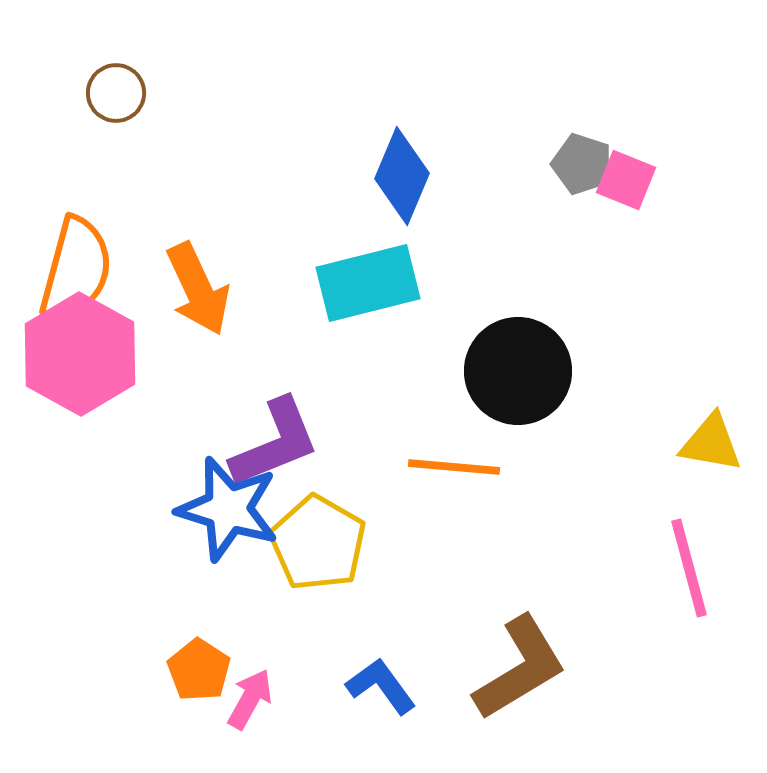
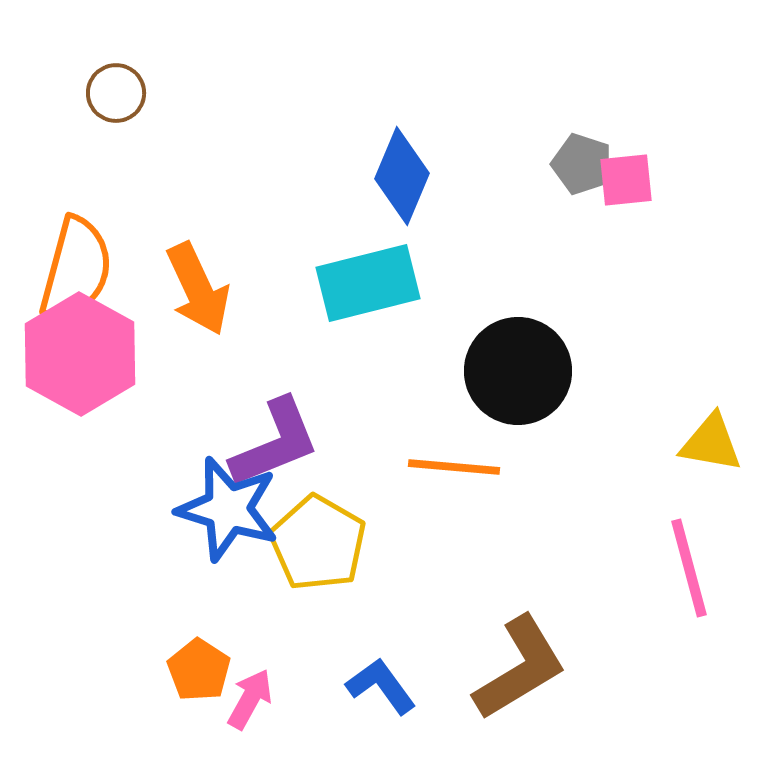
pink square: rotated 28 degrees counterclockwise
